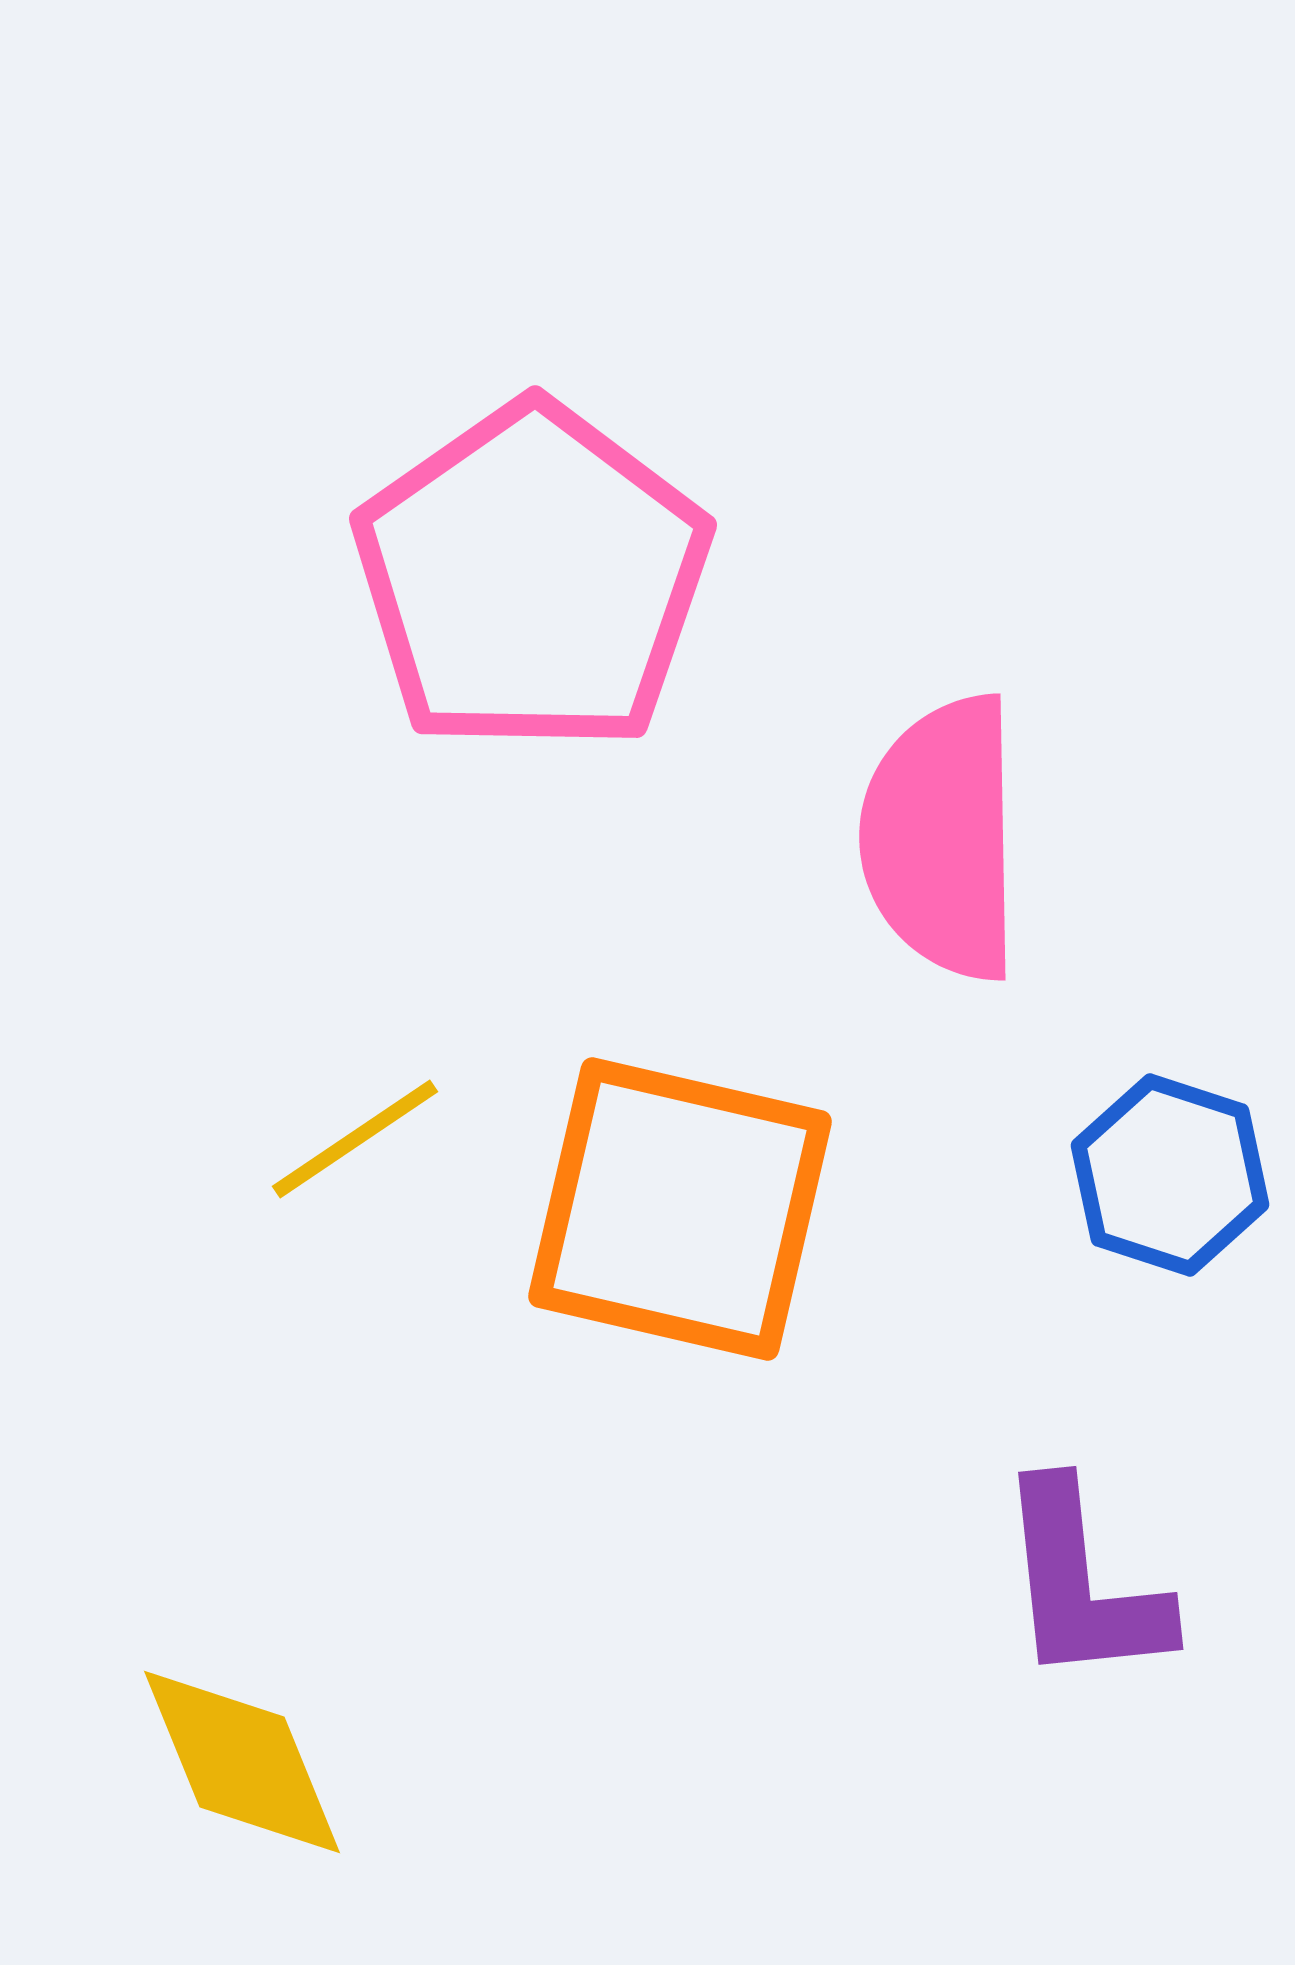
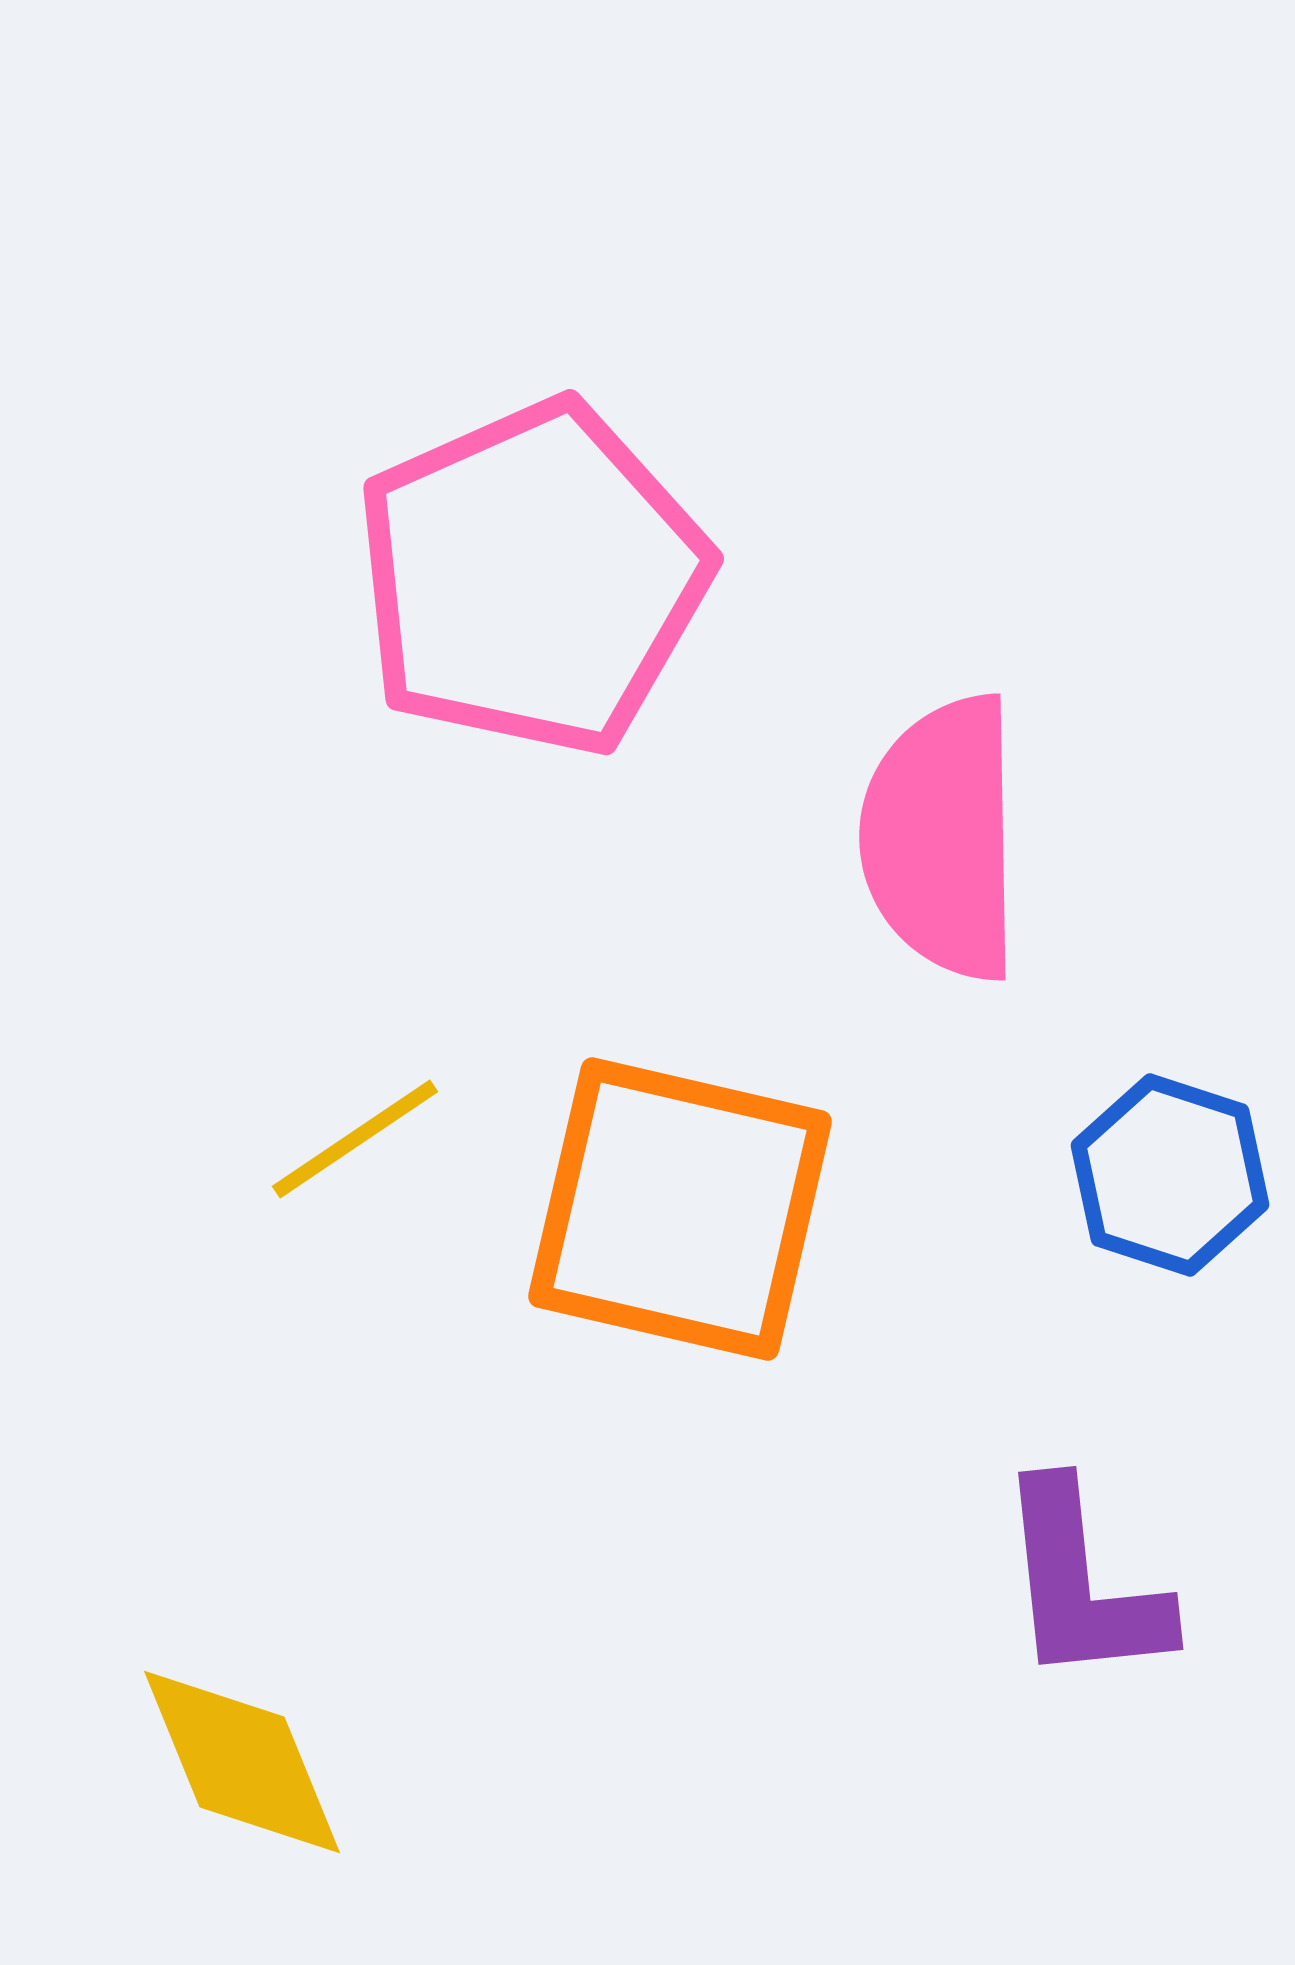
pink pentagon: rotated 11 degrees clockwise
